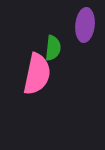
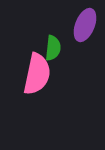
purple ellipse: rotated 16 degrees clockwise
